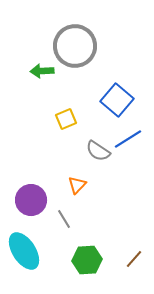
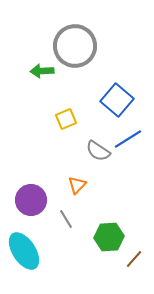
gray line: moved 2 px right
green hexagon: moved 22 px right, 23 px up
